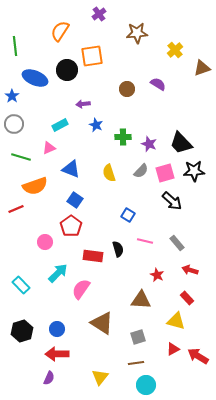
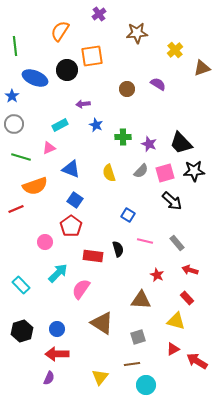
red arrow at (198, 356): moved 1 px left, 5 px down
brown line at (136, 363): moved 4 px left, 1 px down
